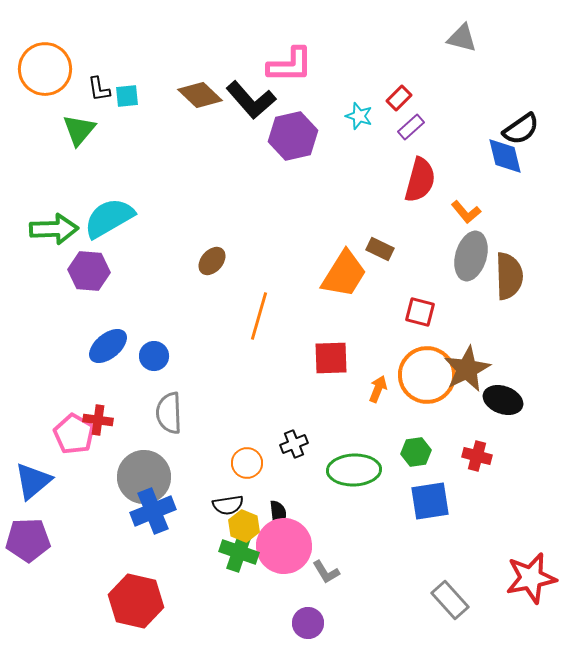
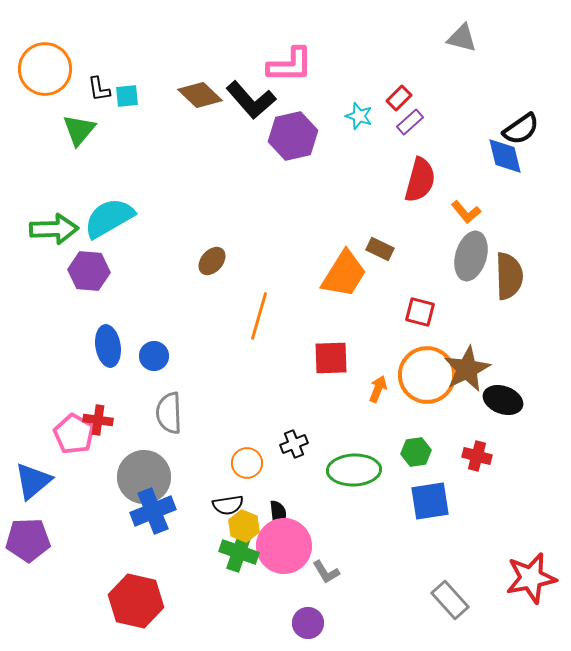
purple rectangle at (411, 127): moved 1 px left, 5 px up
blue ellipse at (108, 346): rotated 60 degrees counterclockwise
